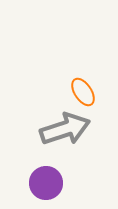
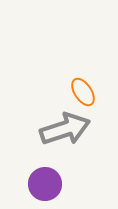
purple circle: moved 1 px left, 1 px down
